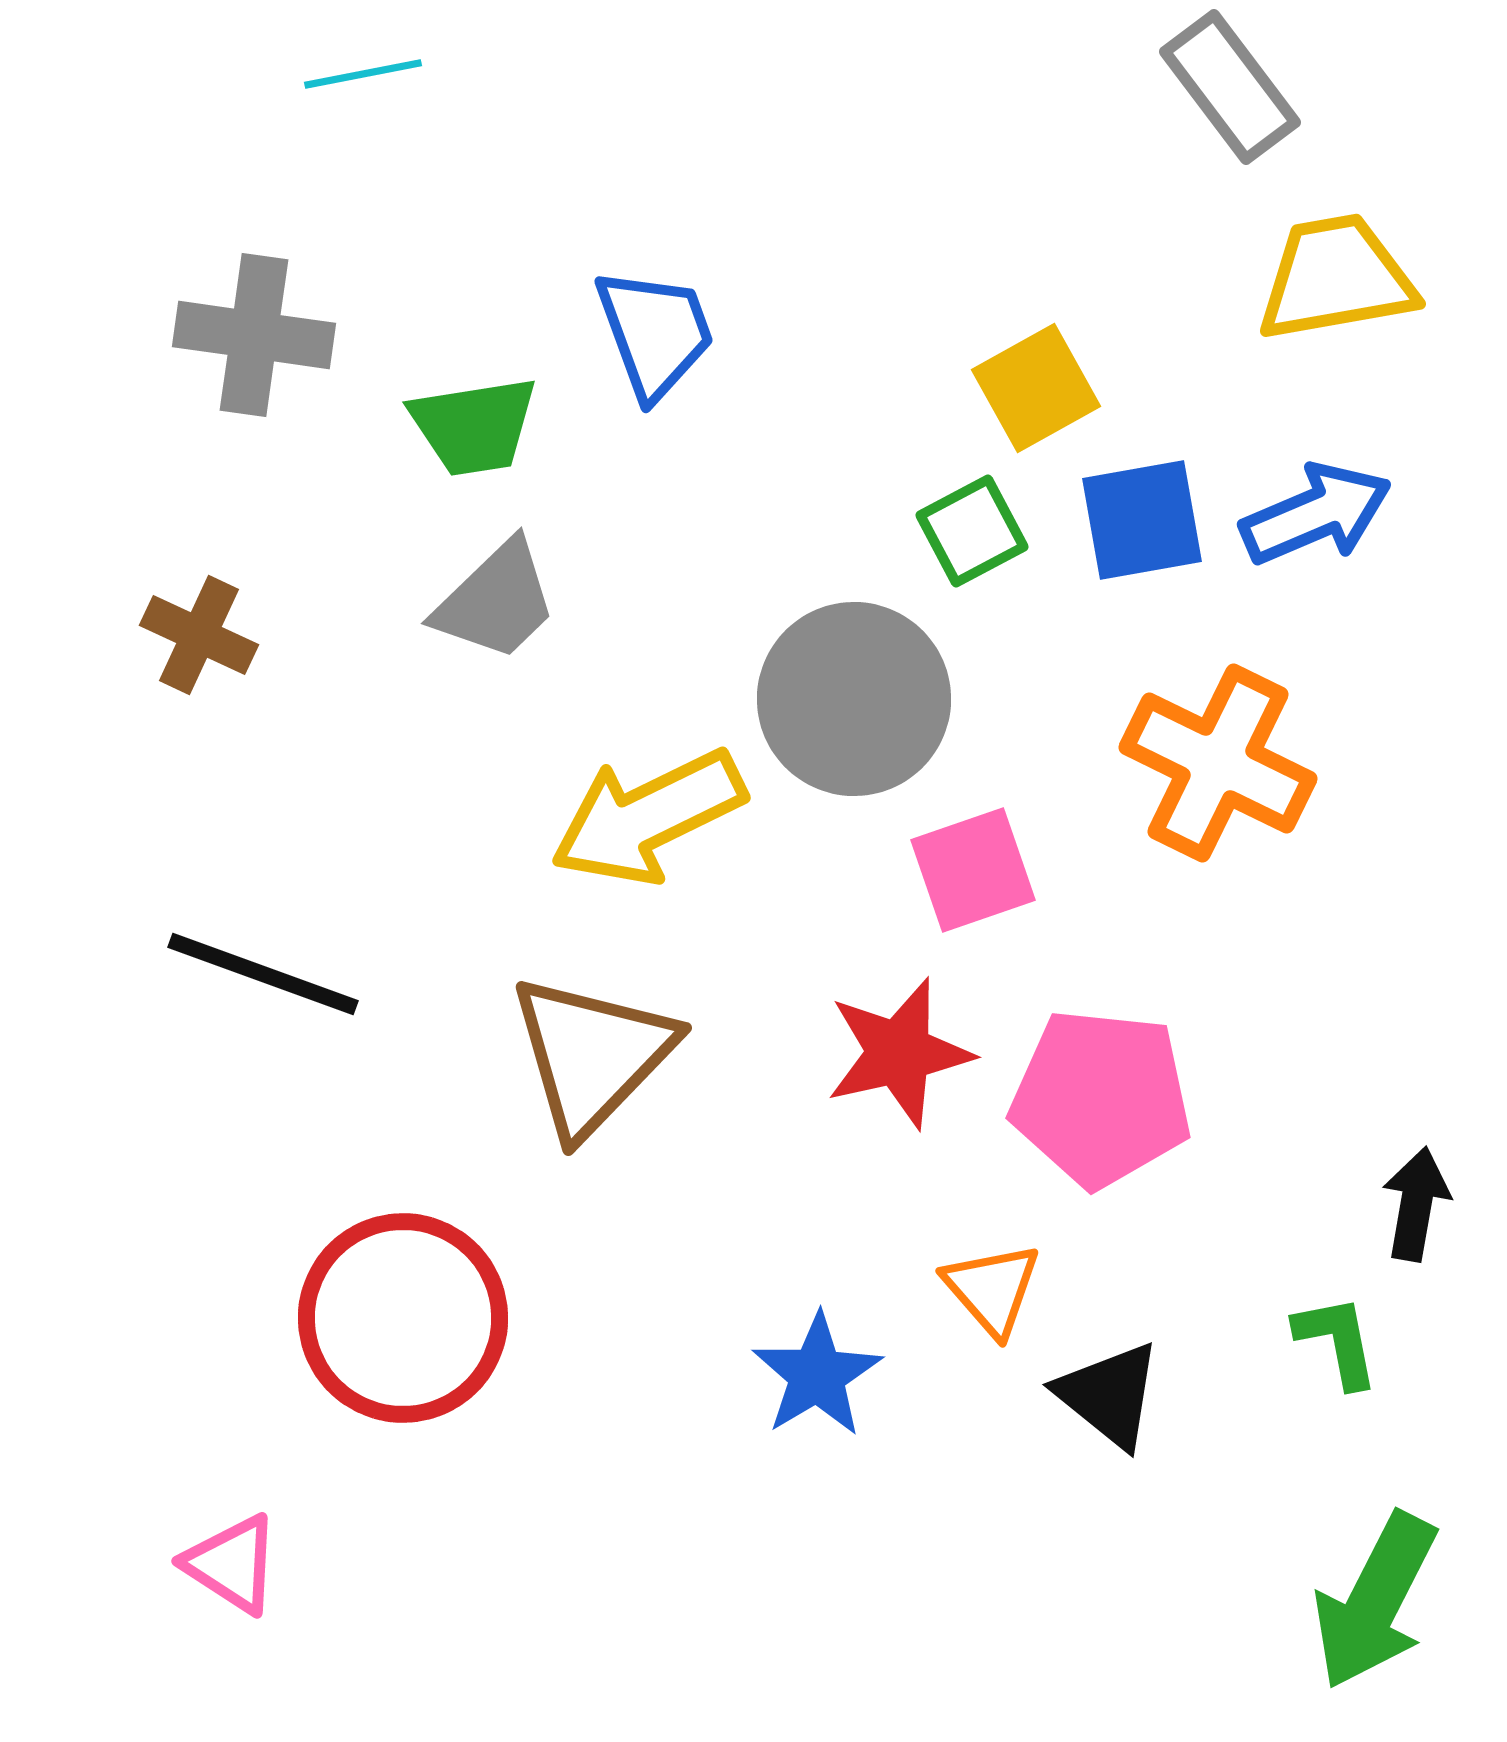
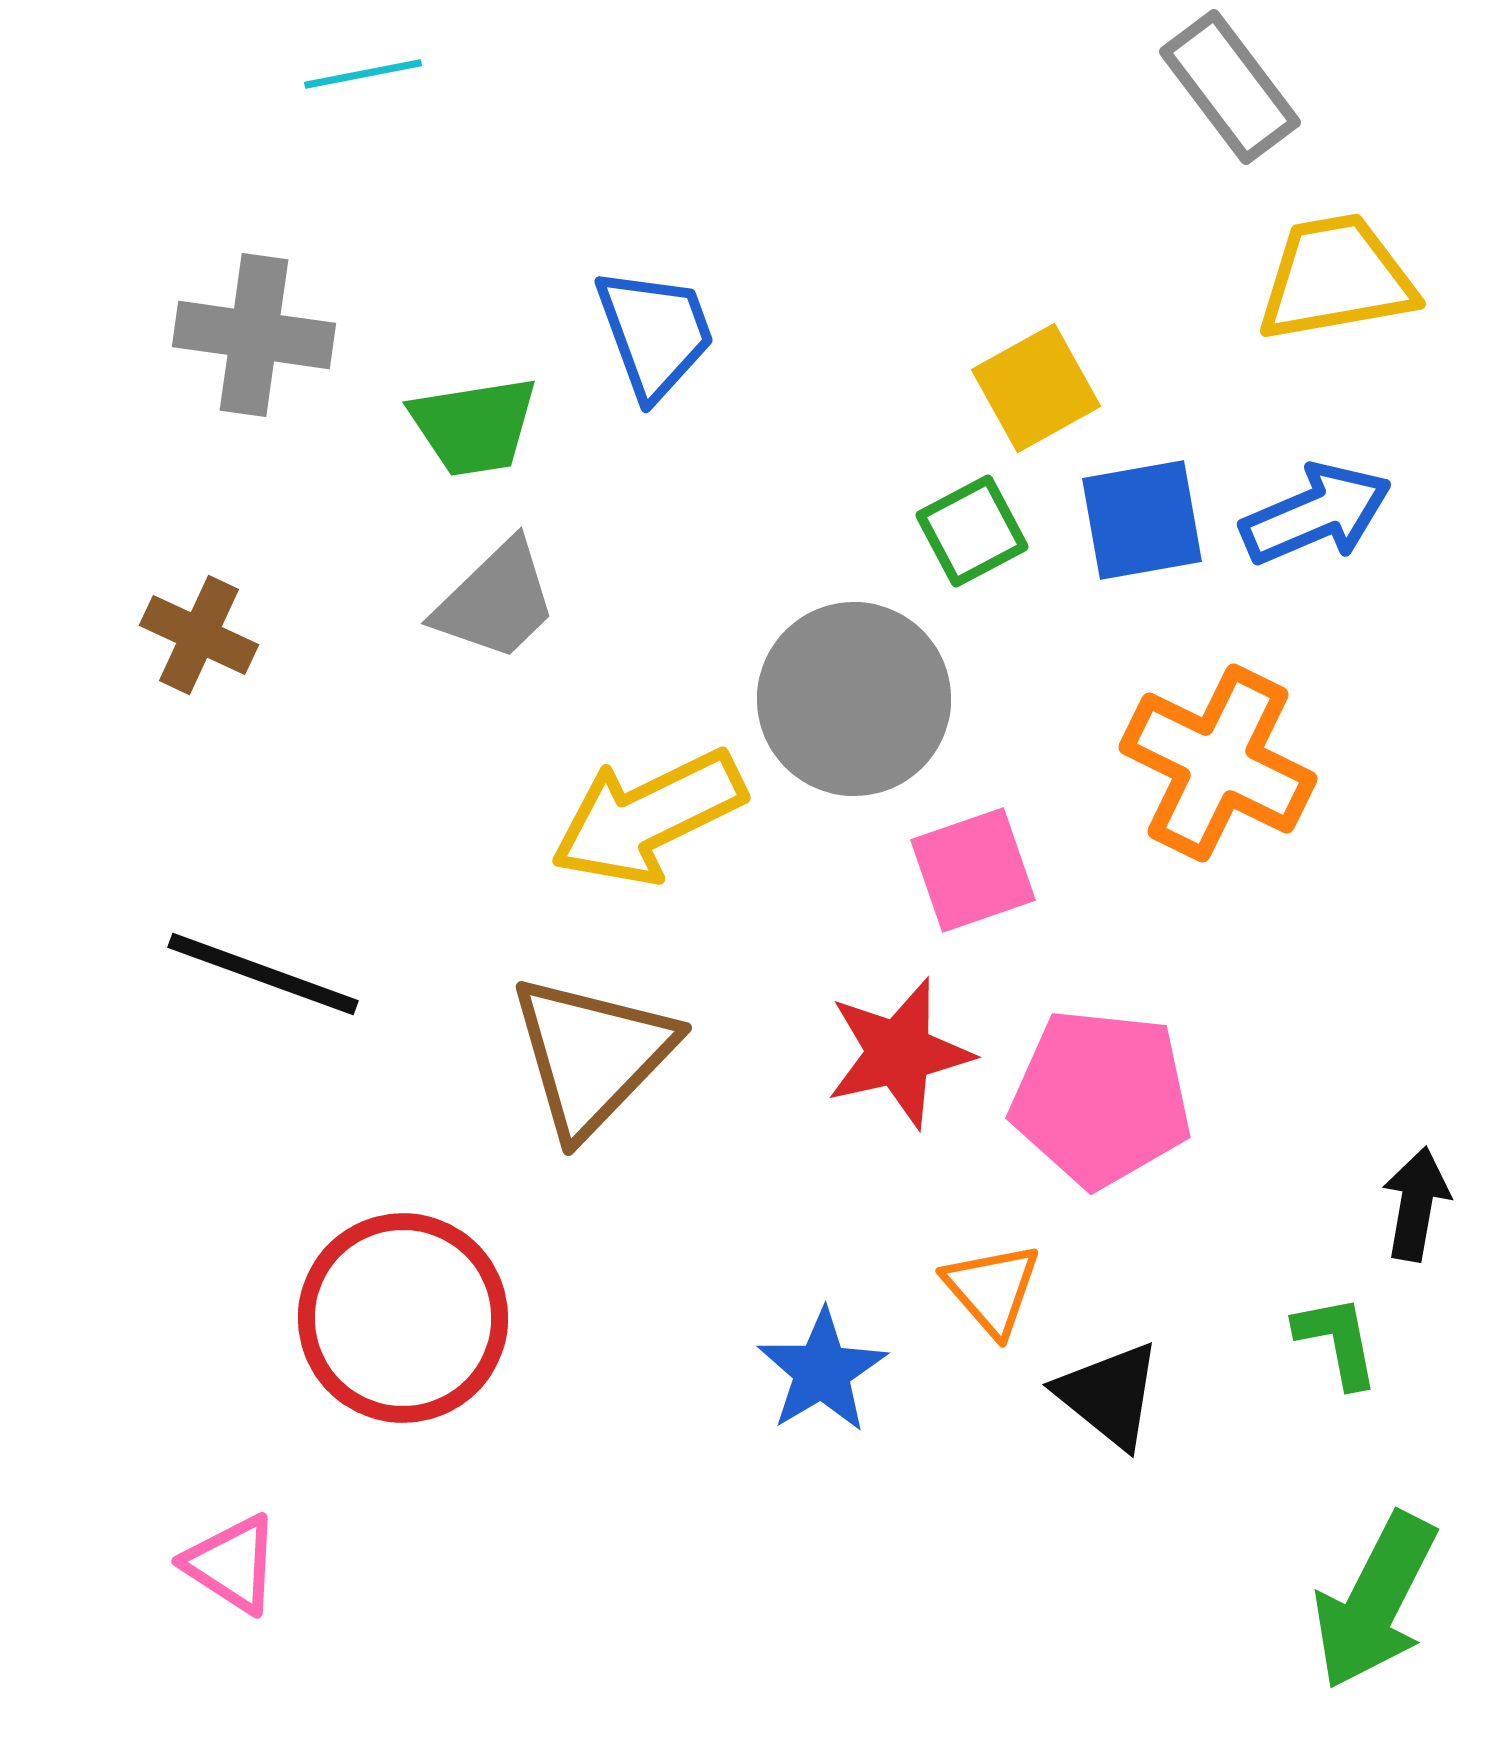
blue star: moved 5 px right, 4 px up
